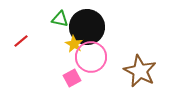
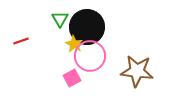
green triangle: rotated 48 degrees clockwise
red line: rotated 21 degrees clockwise
pink circle: moved 1 px left, 1 px up
brown star: moved 3 px left; rotated 20 degrees counterclockwise
